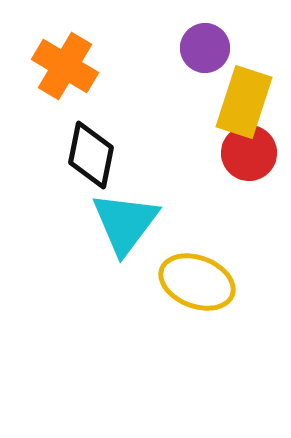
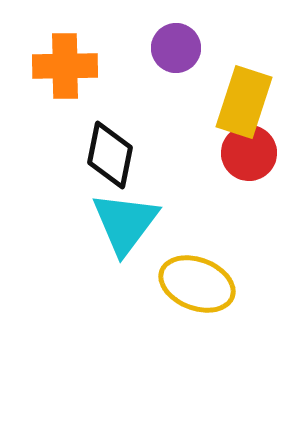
purple circle: moved 29 px left
orange cross: rotated 32 degrees counterclockwise
black diamond: moved 19 px right
yellow ellipse: moved 2 px down
